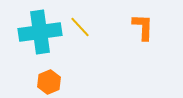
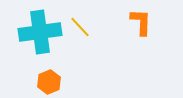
orange L-shape: moved 2 px left, 5 px up
